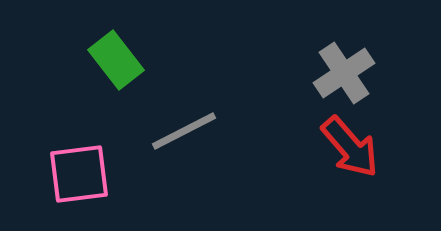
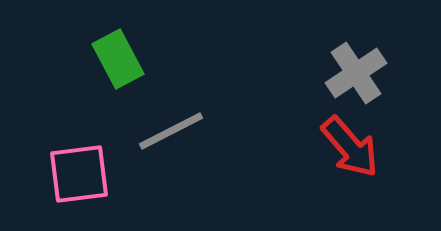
green rectangle: moved 2 px right, 1 px up; rotated 10 degrees clockwise
gray cross: moved 12 px right
gray line: moved 13 px left
